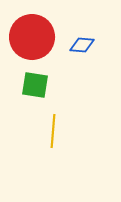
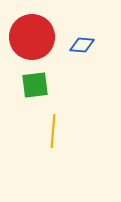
green square: rotated 16 degrees counterclockwise
